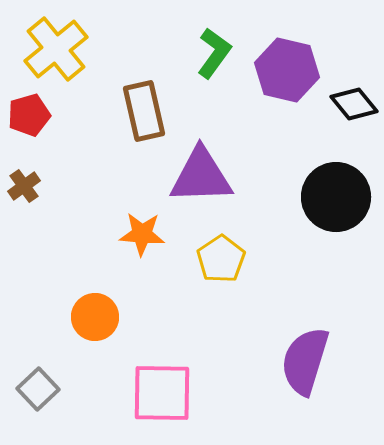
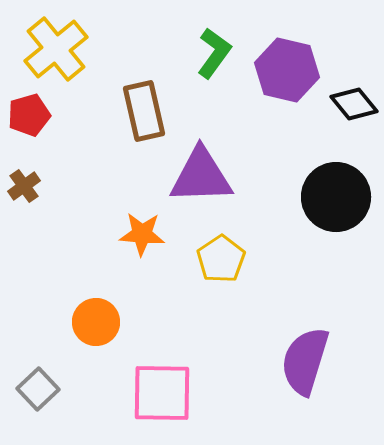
orange circle: moved 1 px right, 5 px down
